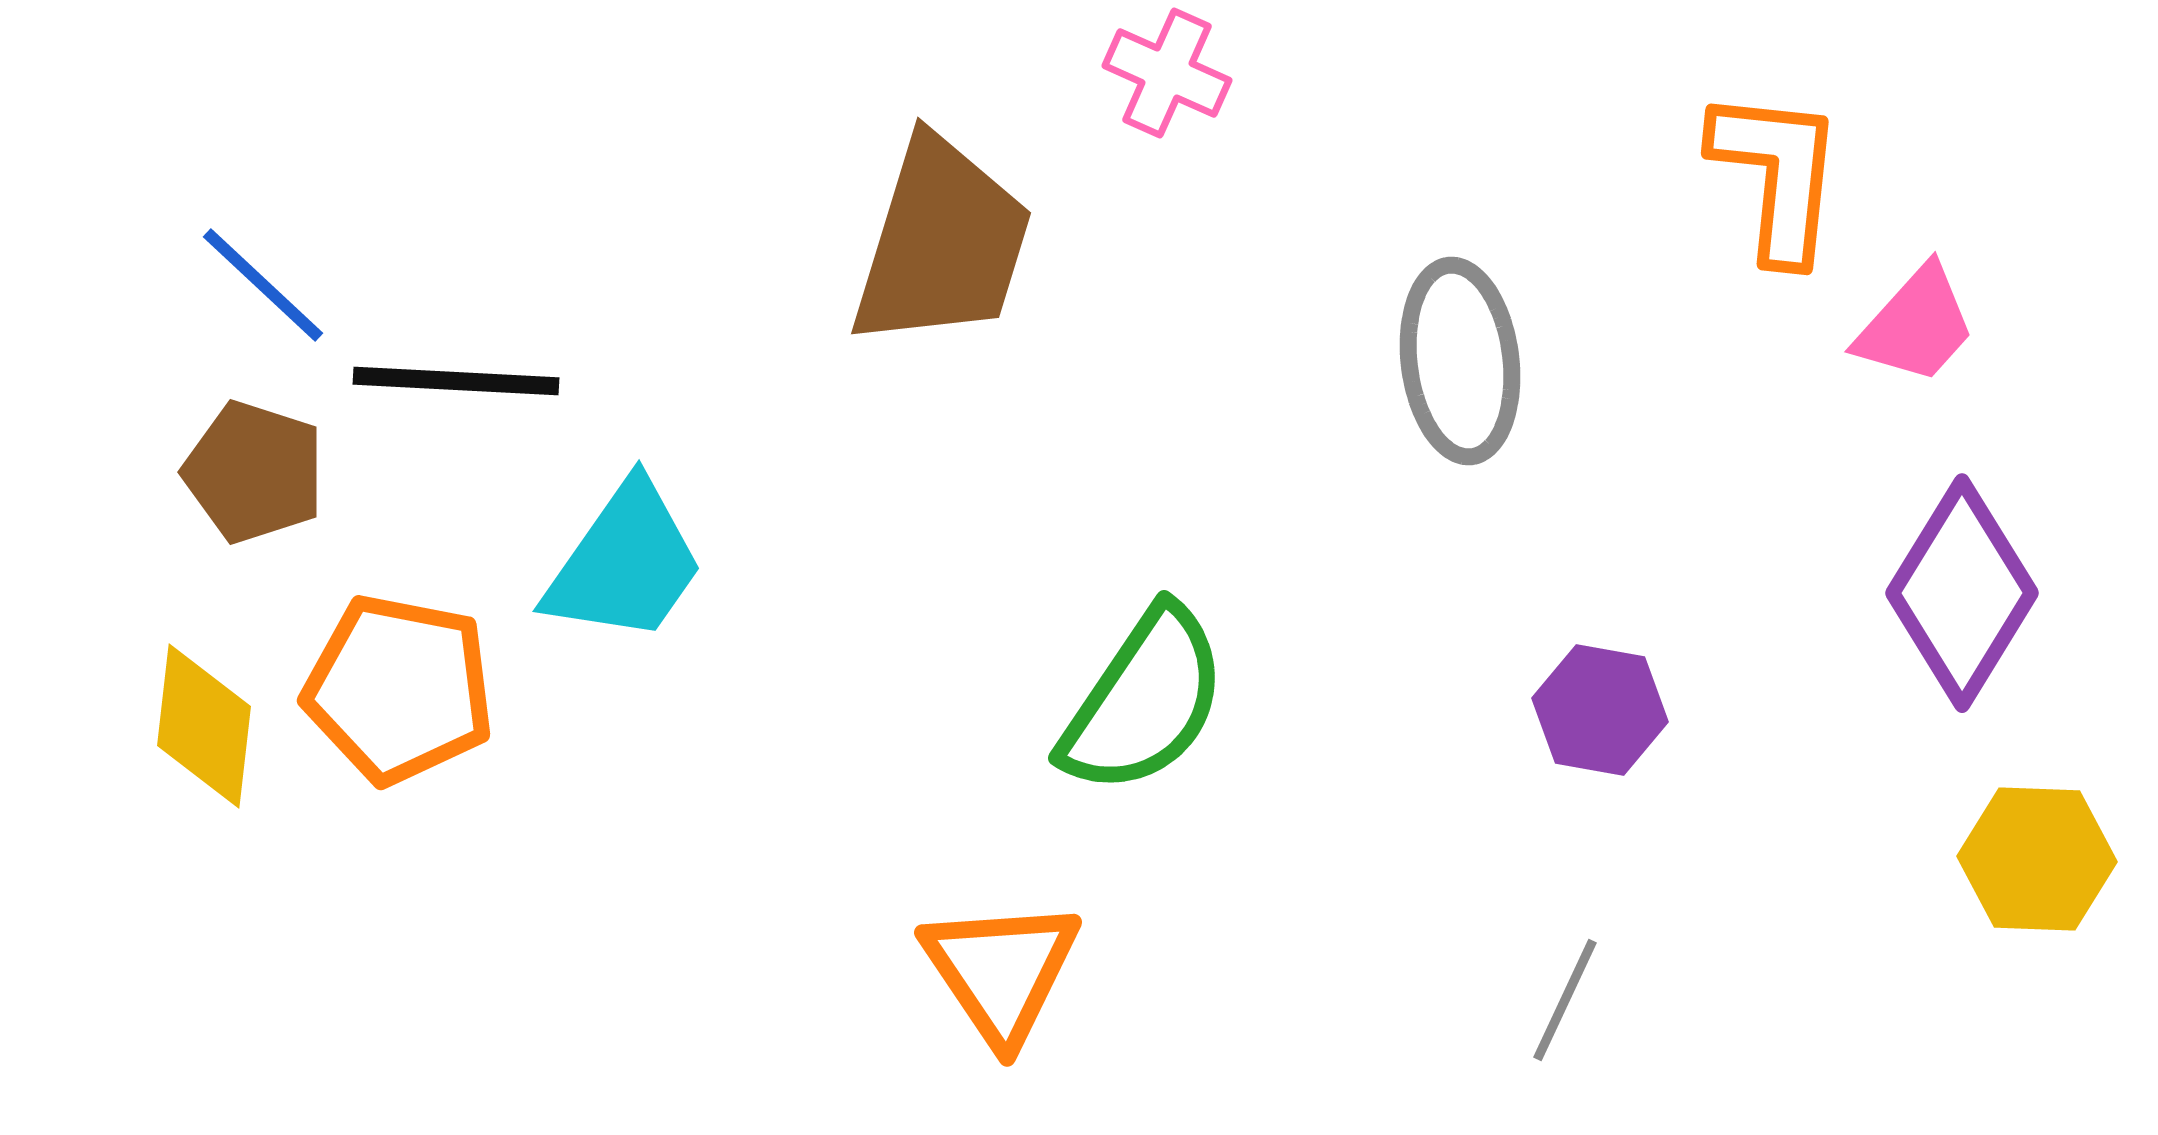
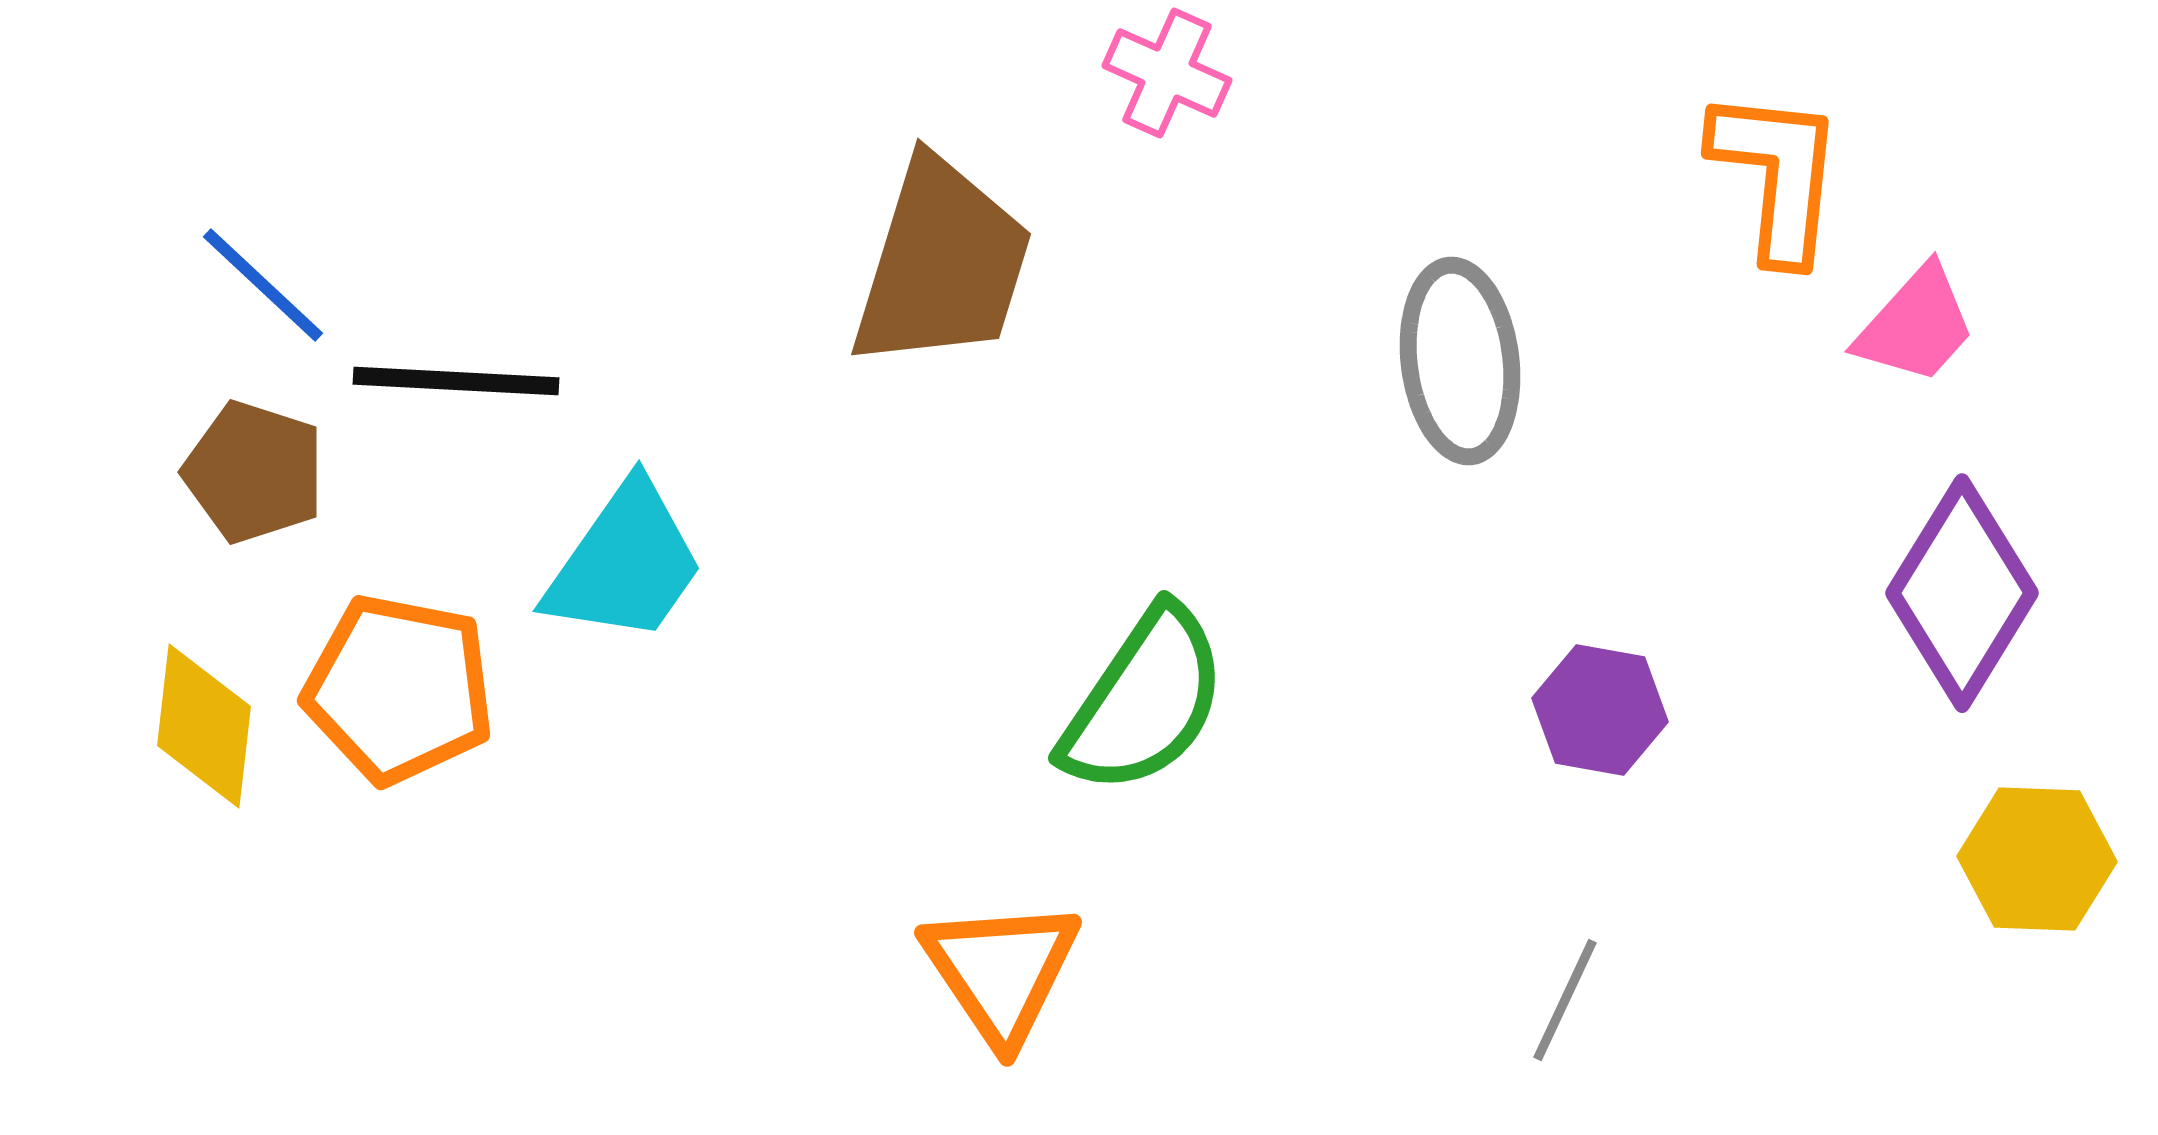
brown trapezoid: moved 21 px down
